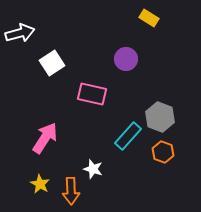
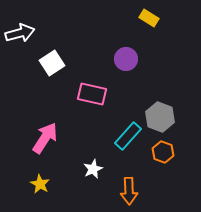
white star: rotated 30 degrees clockwise
orange arrow: moved 58 px right
